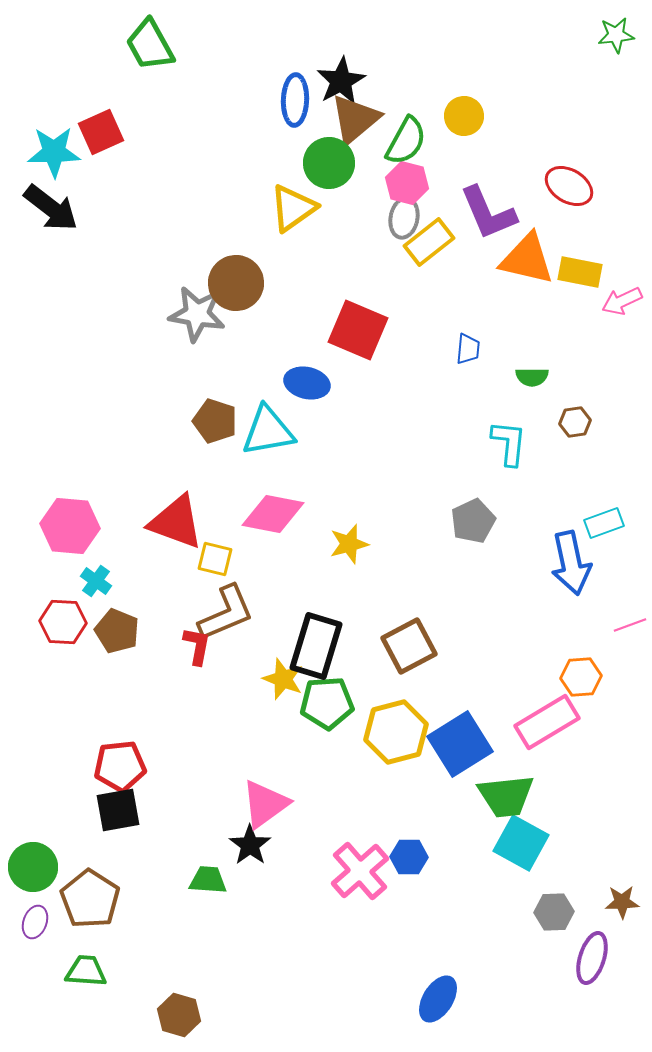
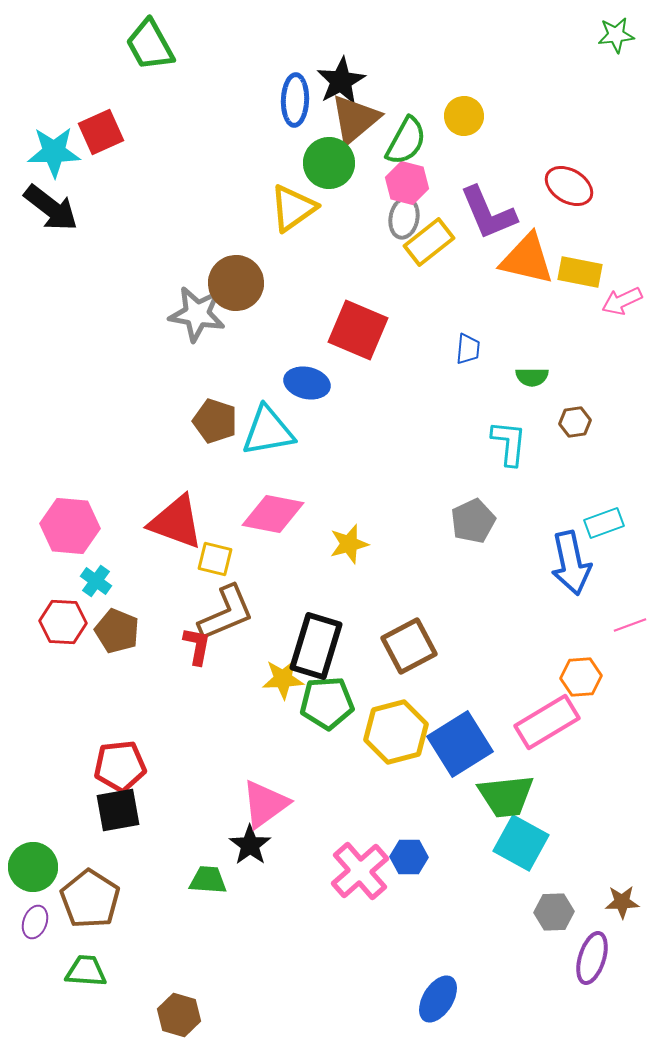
yellow star at (283, 679): rotated 24 degrees counterclockwise
